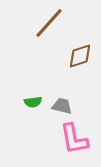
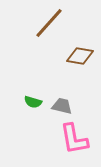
brown diamond: rotated 28 degrees clockwise
green semicircle: rotated 24 degrees clockwise
